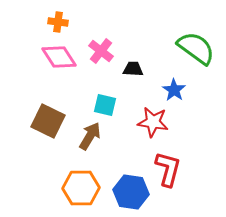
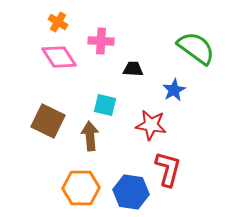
orange cross: rotated 24 degrees clockwise
pink cross: moved 10 px up; rotated 35 degrees counterclockwise
blue star: rotated 10 degrees clockwise
red star: moved 2 px left, 3 px down
brown arrow: rotated 36 degrees counterclockwise
